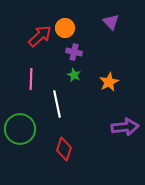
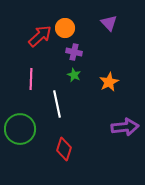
purple triangle: moved 2 px left, 1 px down
